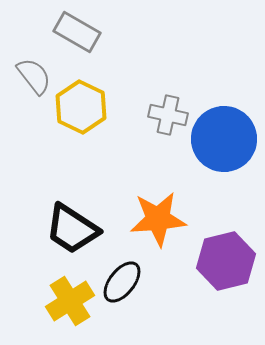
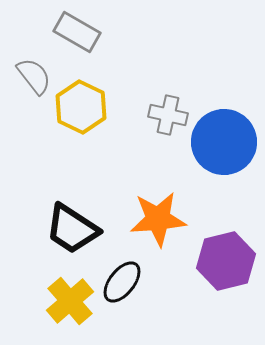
blue circle: moved 3 px down
yellow cross: rotated 9 degrees counterclockwise
